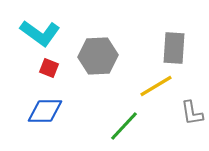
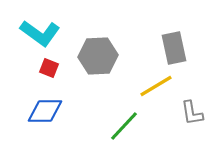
gray rectangle: rotated 16 degrees counterclockwise
